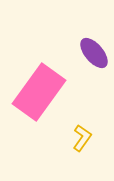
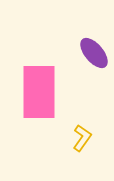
pink rectangle: rotated 36 degrees counterclockwise
